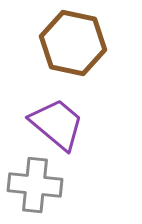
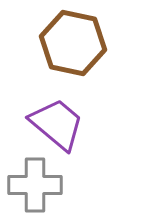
gray cross: rotated 6 degrees counterclockwise
